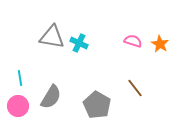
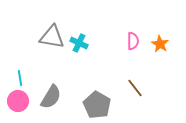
pink semicircle: rotated 72 degrees clockwise
pink circle: moved 5 px up
